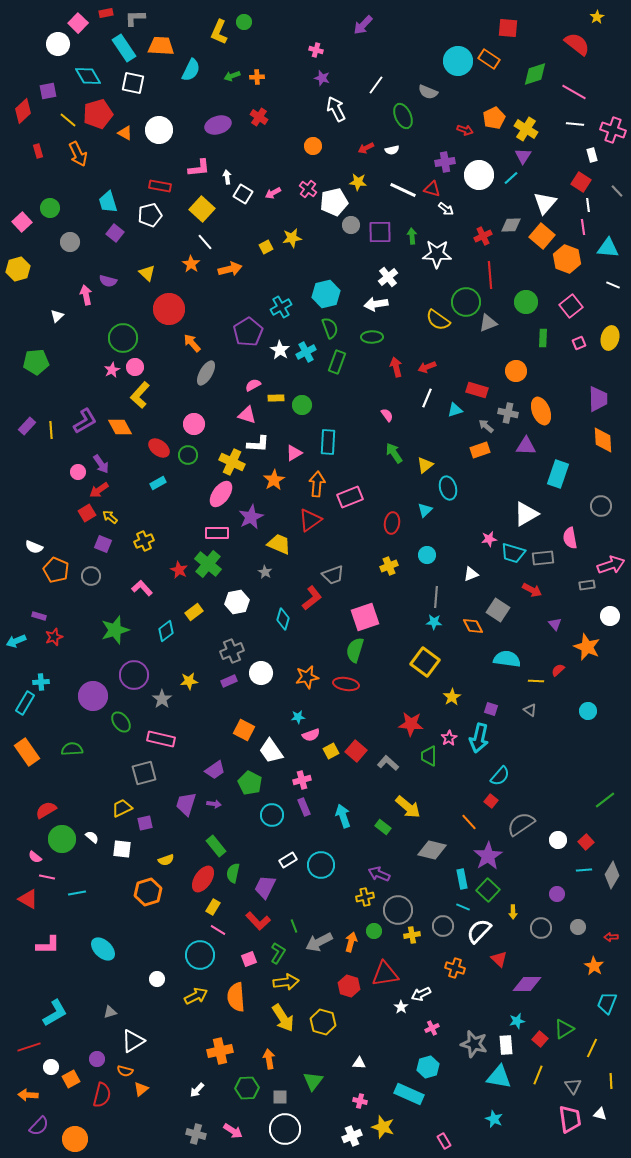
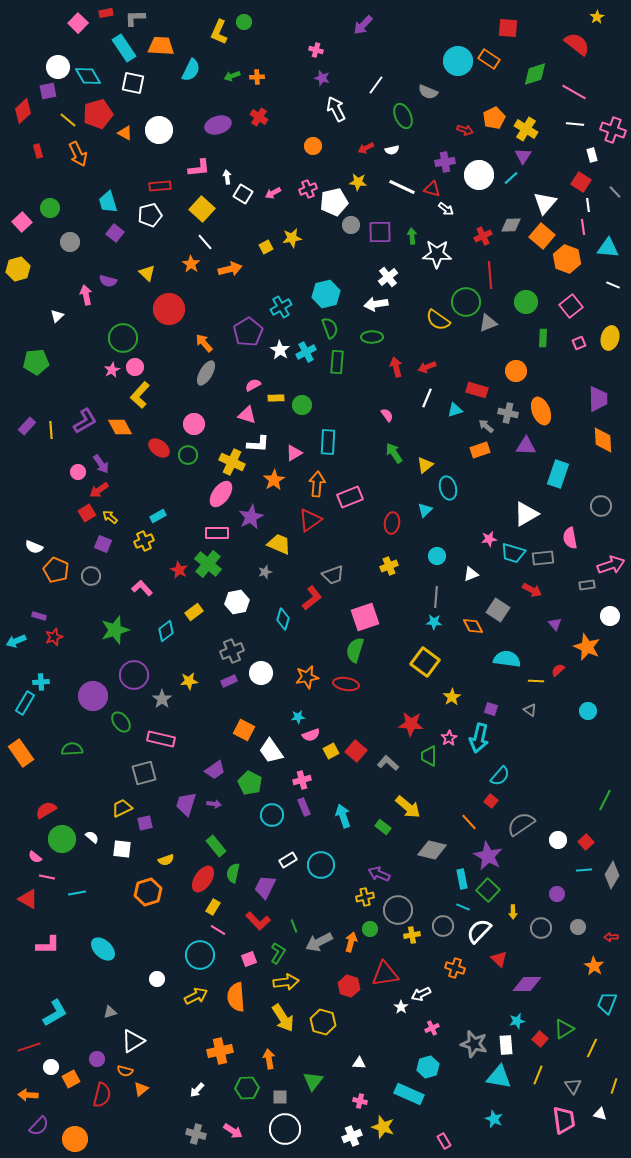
white circle at (58, 44): moved 23 px down
red rectangle at (160, 186): rotated 15 degrees counterclockwise
pink cross at (308, 189): rotated 30 degrees clockwise
white line at (403, 190): moved 1 px left, 3 px up
gray line at (617, 191): moved 2 px left, 1 px down
orange arrow at (192, 343): moved 12 px right
green rectangle at (337, 362): rotated 15 degrees counterclockwise
cyan rectangle at (158, 483): moved 33 px down
cyan circle at (427, 555): moved 10 px right, 1 px down
gray star at (265, 572): rotated 24 degrees clockwise
orange rectangle at (27, 752): moved 6 px left, 1 px down
green line at (605, 800): rotated 25 degrees counterclockwise
purple star at (488, 856): rotated 12 degrees counterclockwise
green circle at (374, 931): moved 4 px left, 2 px up
yellow line at (611, 1081): moved 3 px right, 5 px down; rotated 21 degrees clockwise
pink trapezoid at (570, 1119): moved 6 px left, 1 px down
